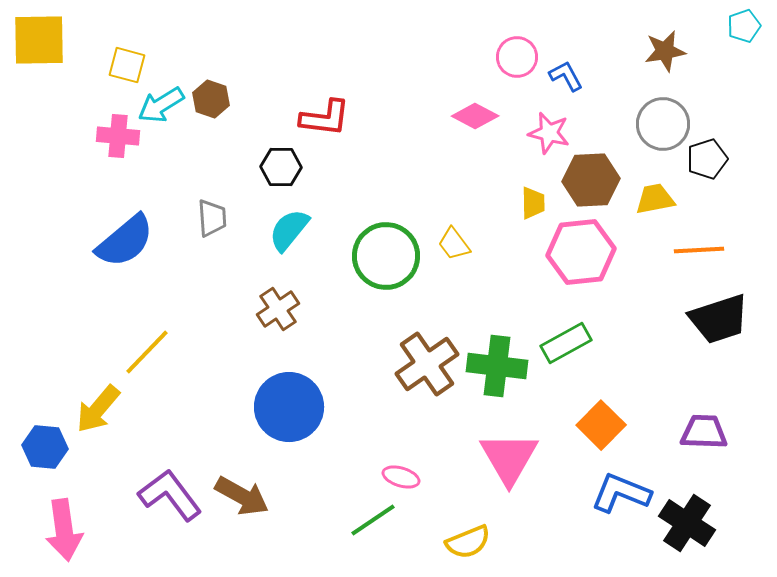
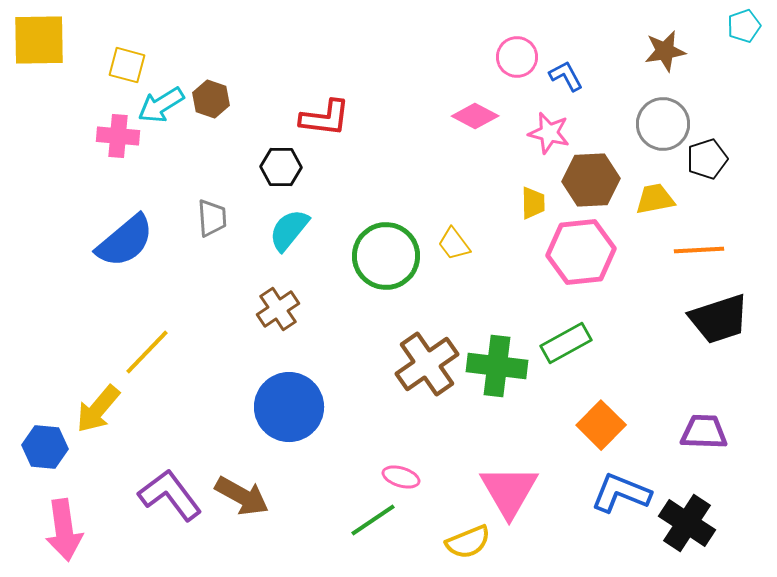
pink triangle at (509, 458): moved 33 px down
